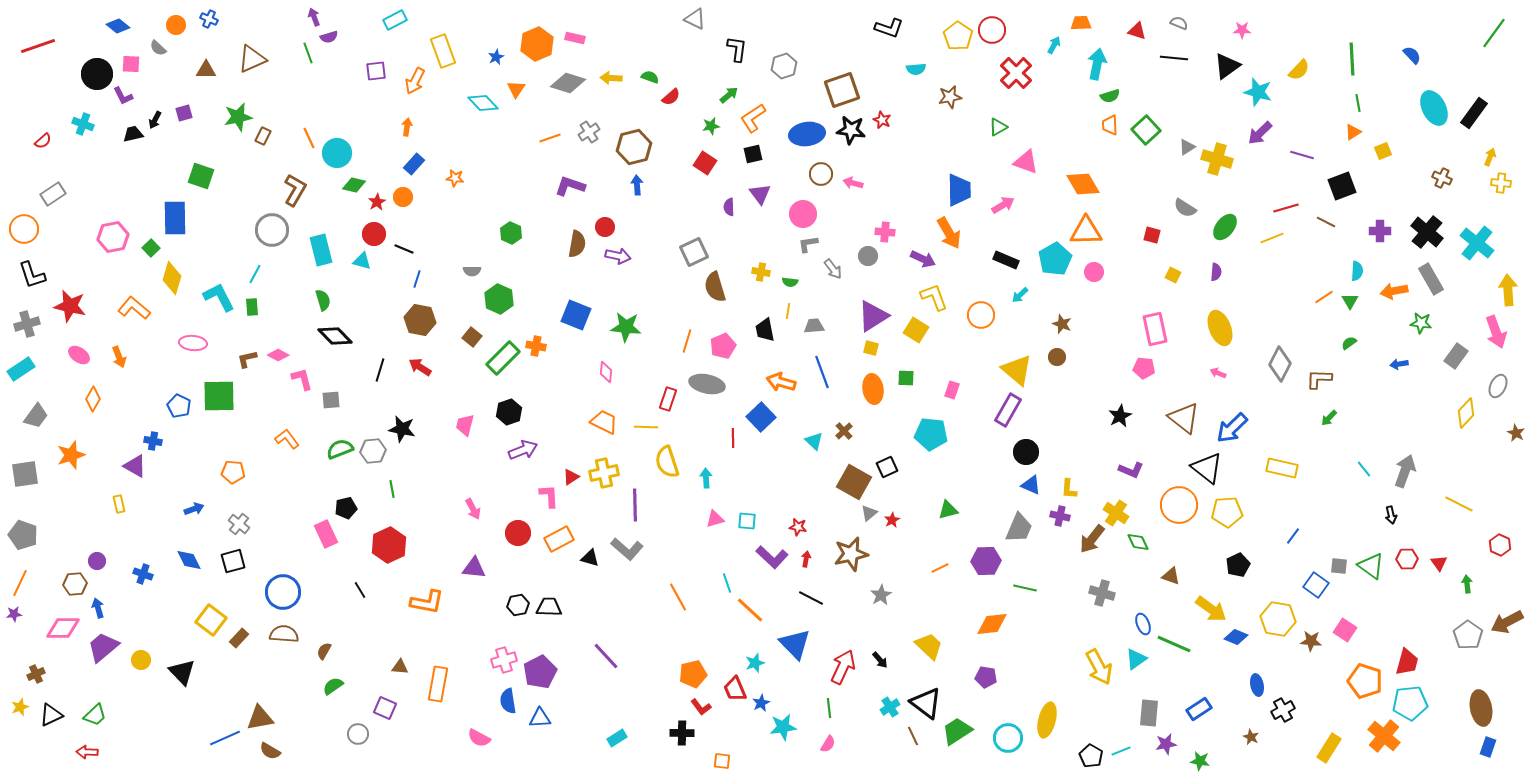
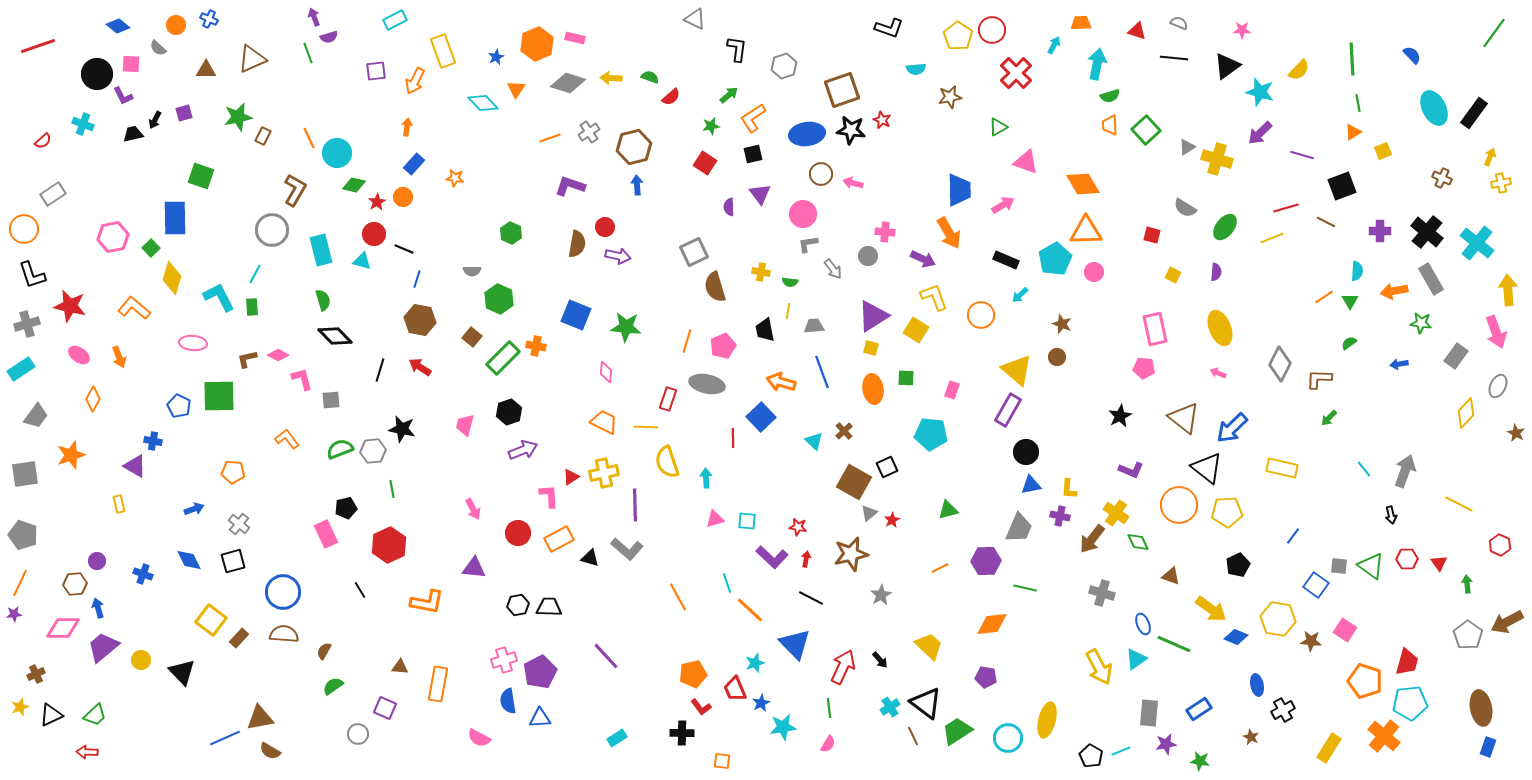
cyan star at (1258, 92): moved 2 px right
yellow cross at (1501, 183): rotated 18 degrees counterclockwise
blue triangle at (1031, 485): rotated 35 degrees counterclockwise
